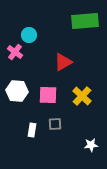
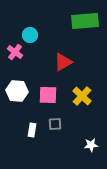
cyan circle: moved 1 px right
